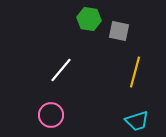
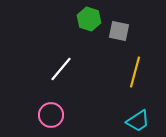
green hexagon: rotated 10 degrees clockwise
white line: moved 1 px up
cyan trapezoid: moved 1 px right; rotated 15 degrees counterclockwise
